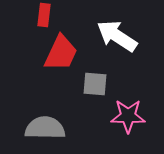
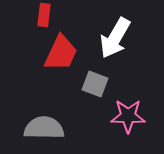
white arrow: moved 2 px left, 2 px down; rotated 93 degrees counterclockwise
gray square: rotated 16 degrees clockwise
gray semicircle: moved 1 px left
